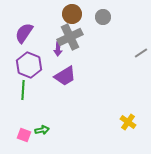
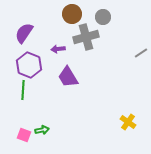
gray cross: moved 16 px right; rotated 10 degrees clockwise
purple arrow: rotated 80 degrees clockwise
purple trapezoid: moved 3 px right, 1 px down; rotated 90 degrees clockwise
